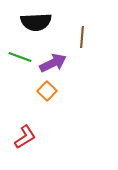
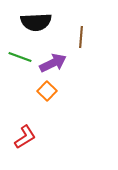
brown line: moved 1 px left
